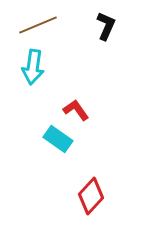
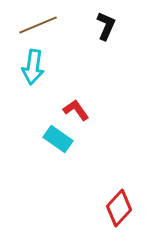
red diamond: moved 28 px right, 12 px down
